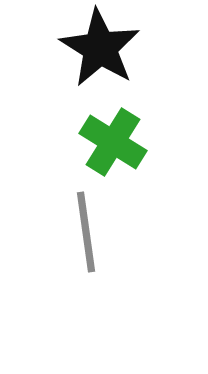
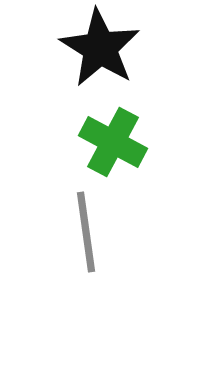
green cross: rotated 4 degrees counterclockwise
